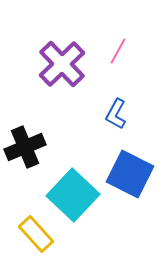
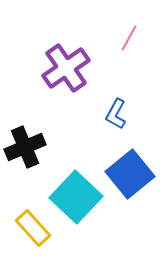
pink line: moved 11 px right, 13 px up
purple cross: moved 4 px right, 4 px down; rotated 9 degrees clockwise
blue square: rotated 24 degrees clockwise
cyan square: moved 3 px right, 2 px down
yellow rectangle: moved 3 px left, 6 px up
